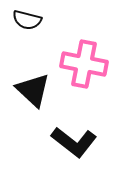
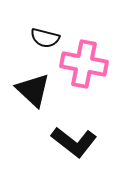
black semicircle: moved 18 px right, 18 px down
